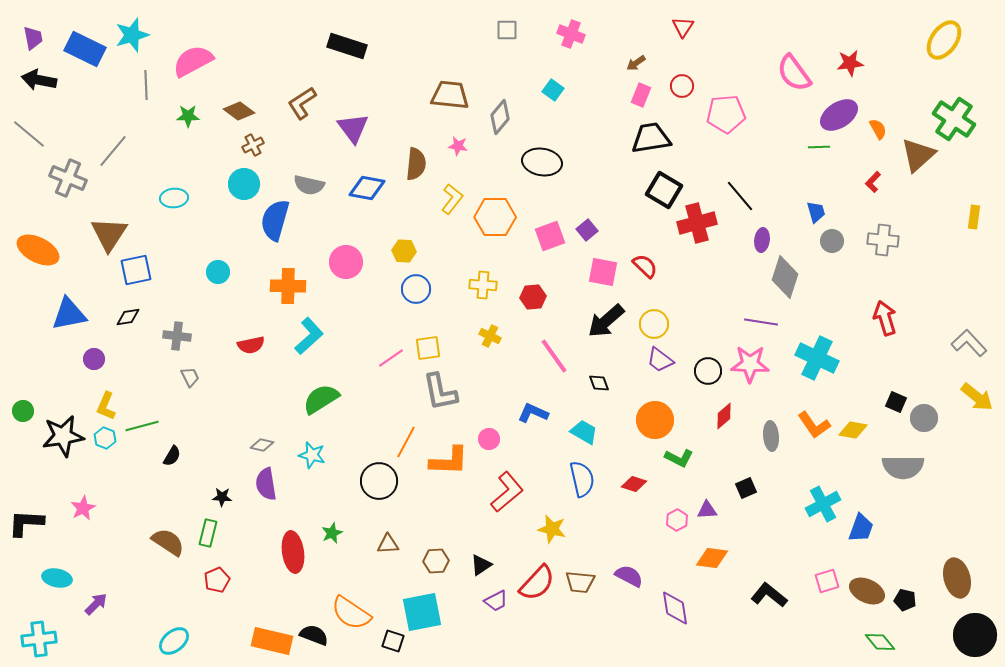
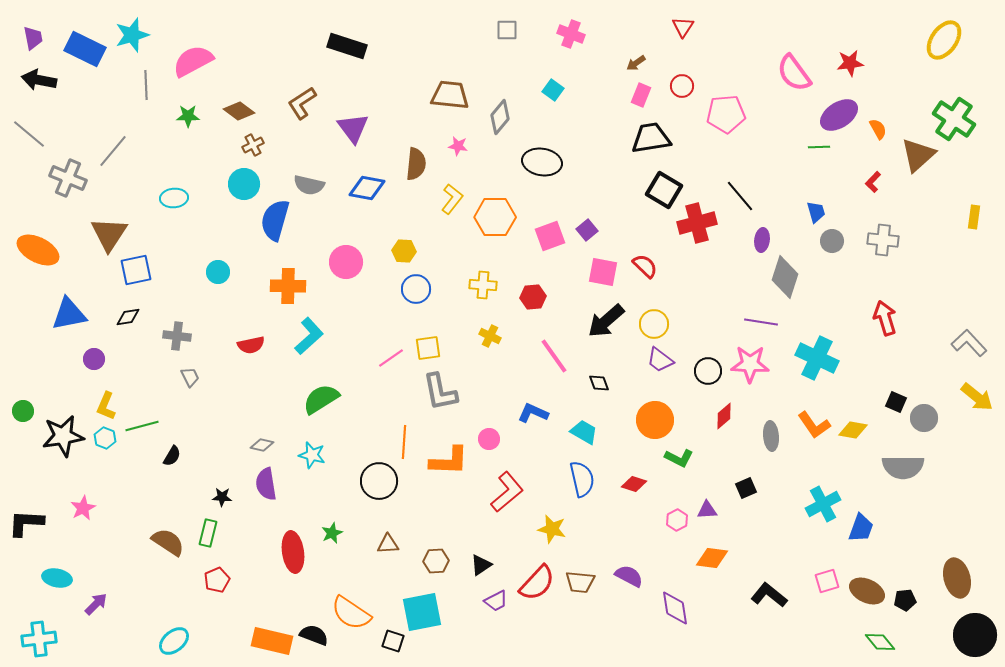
orange line at (406, 442): moved 2 px left; rotated 24 degrees counterclockwise
black pentagon at (905, 600): rotated 20 degrees counterclockwise
